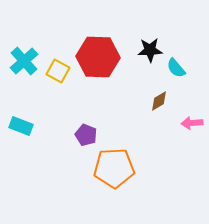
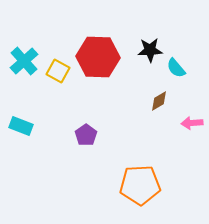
purple pentagon: rotated 15 degrees clockwise
orange pentagon: moved 26 px right, 17 px down
